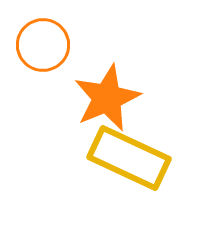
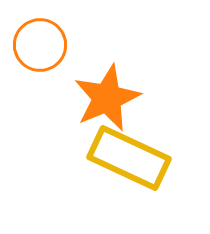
orange circle: moved 3 px left
